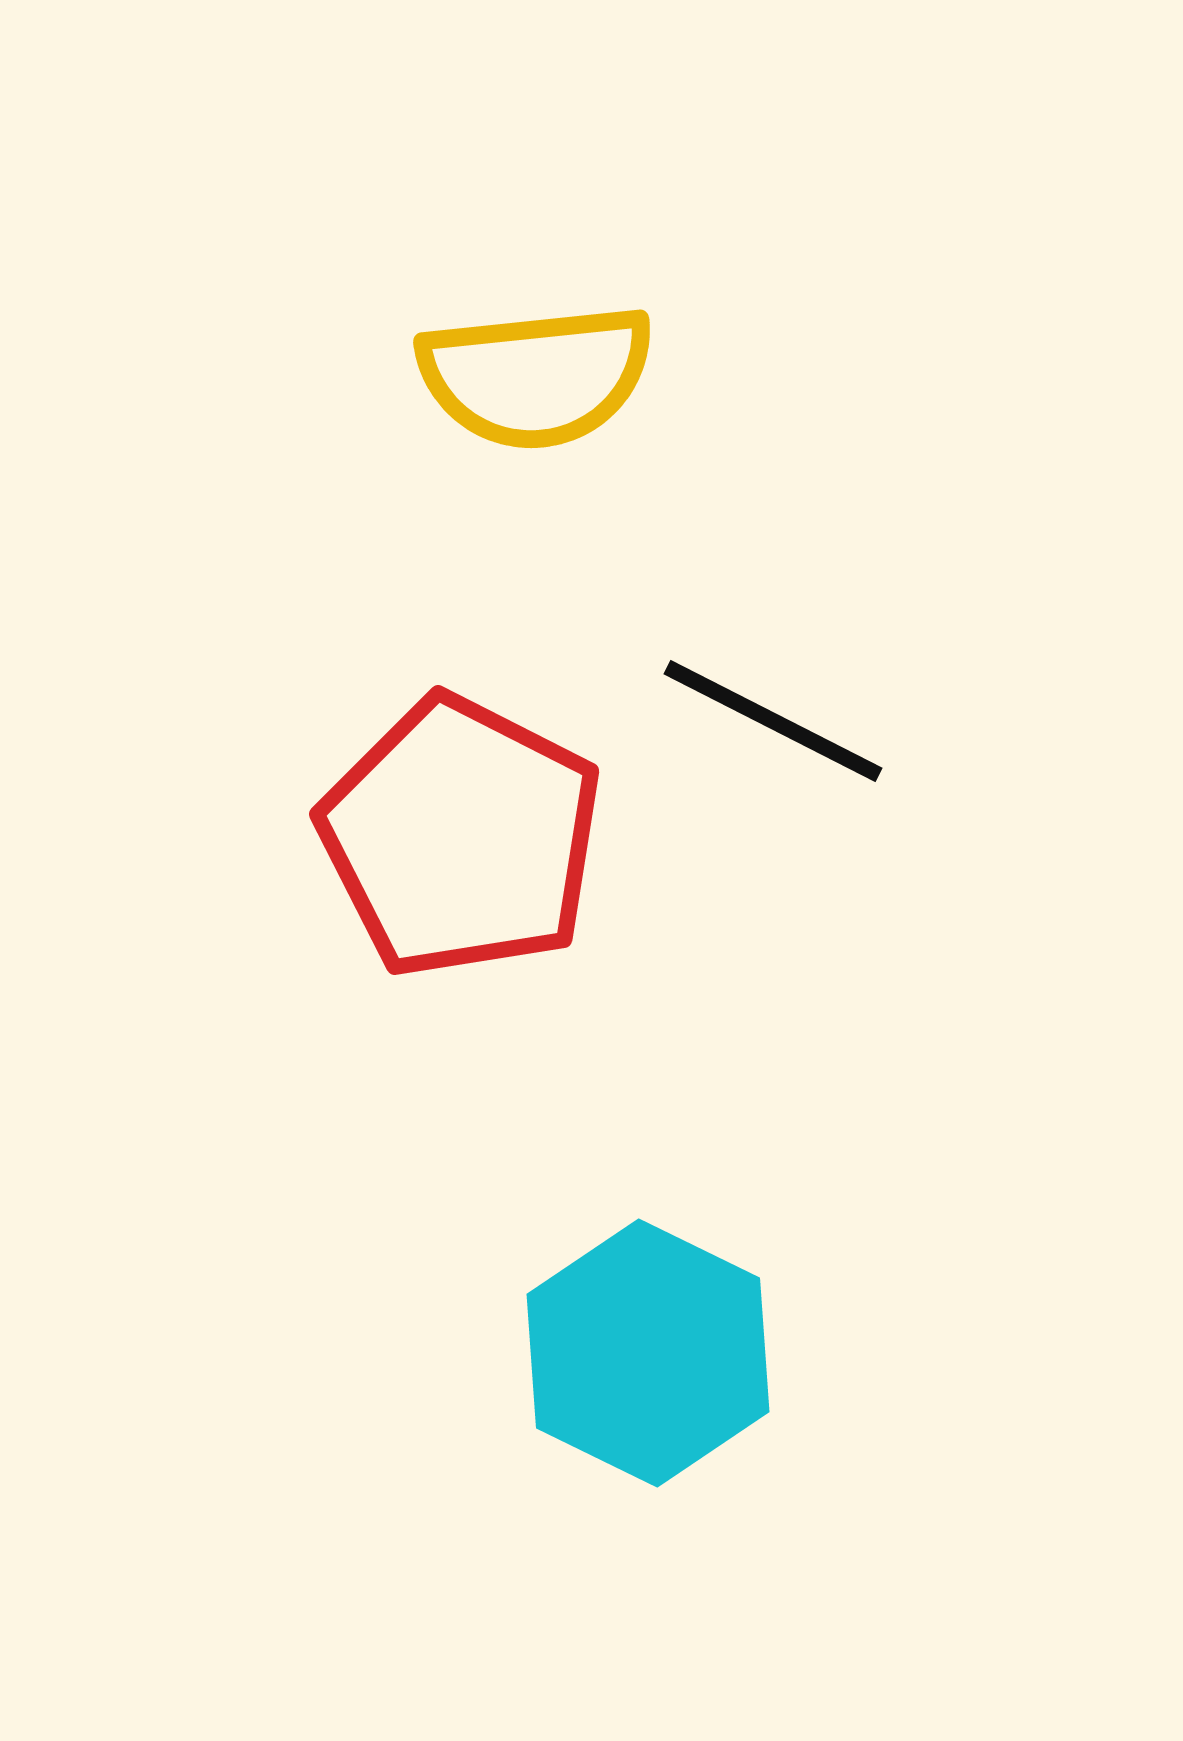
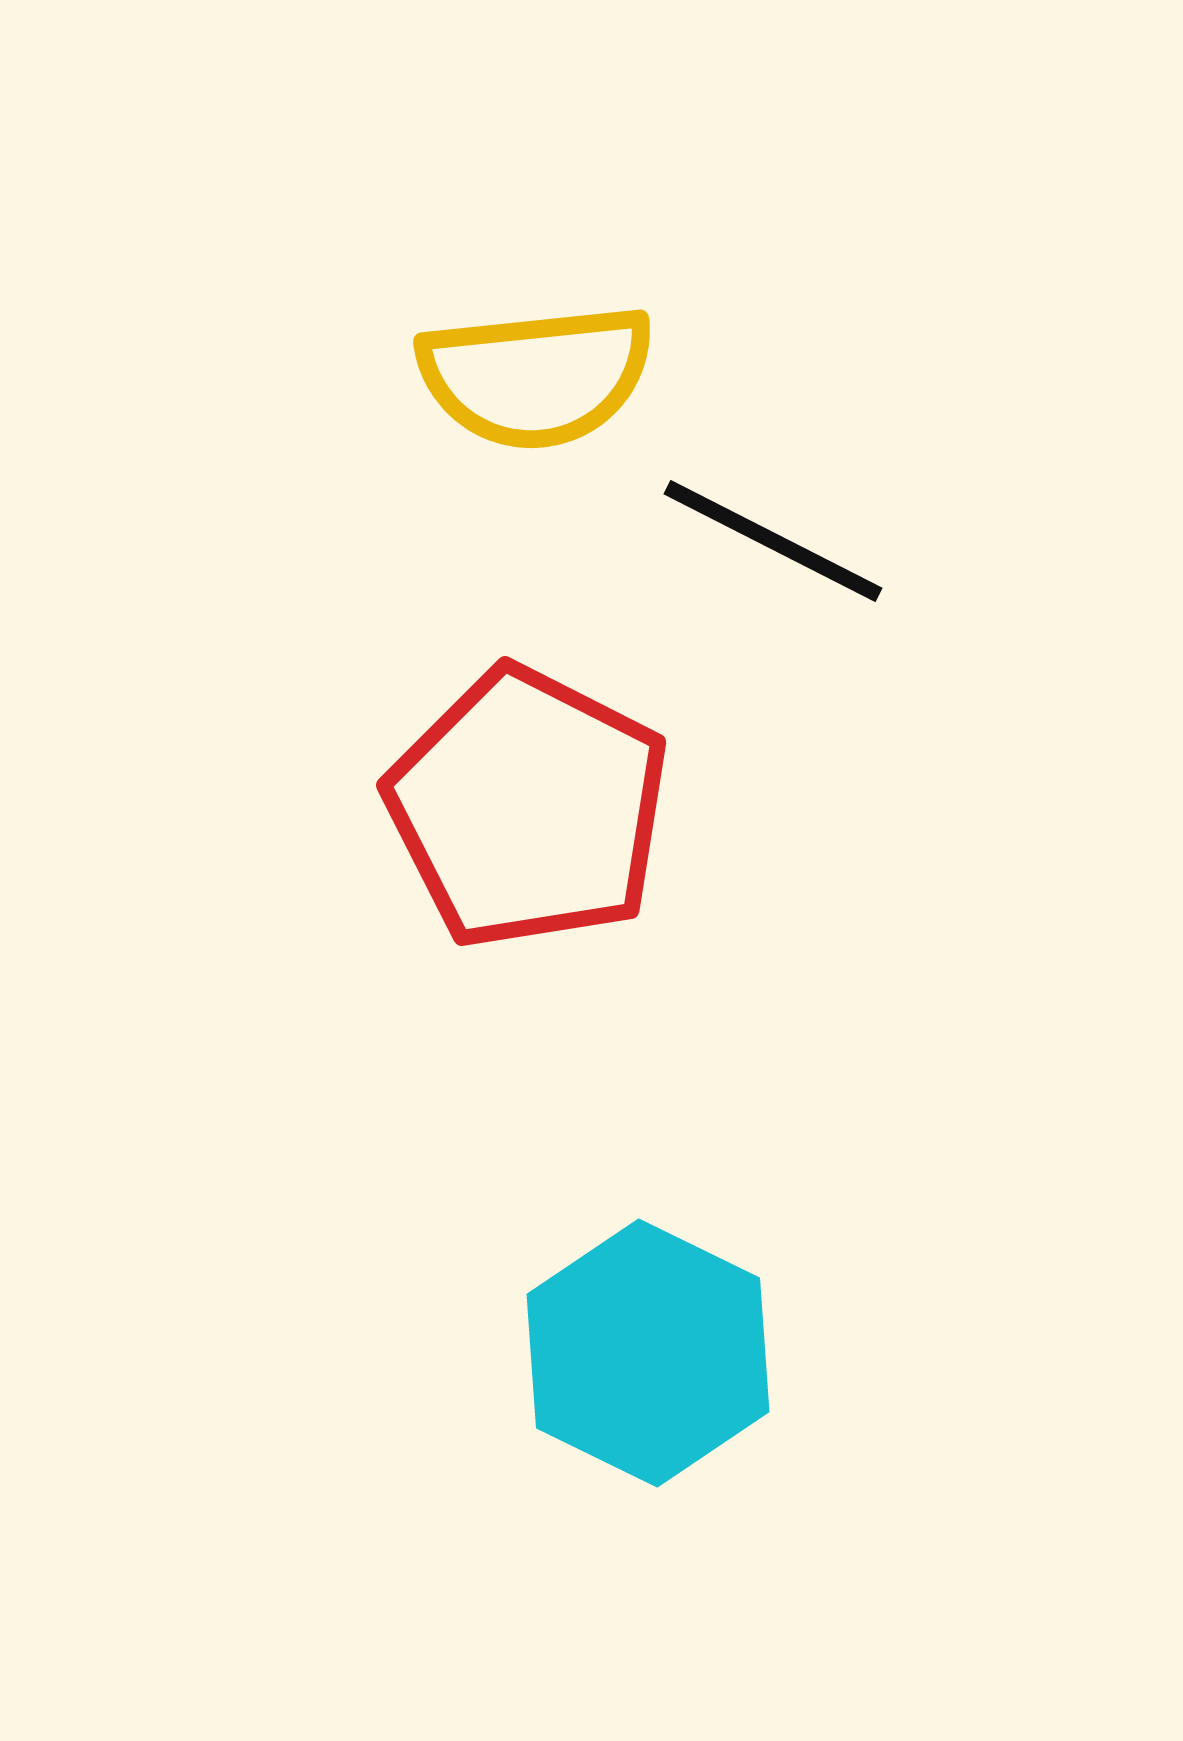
black line: moved 180 px up
red pentagon: moved 67 px right, 29 px up
